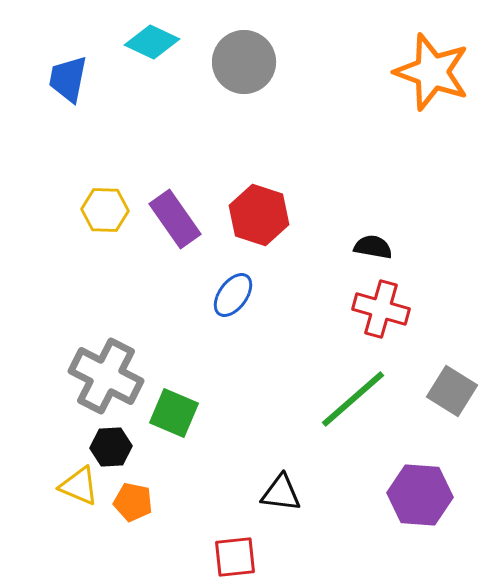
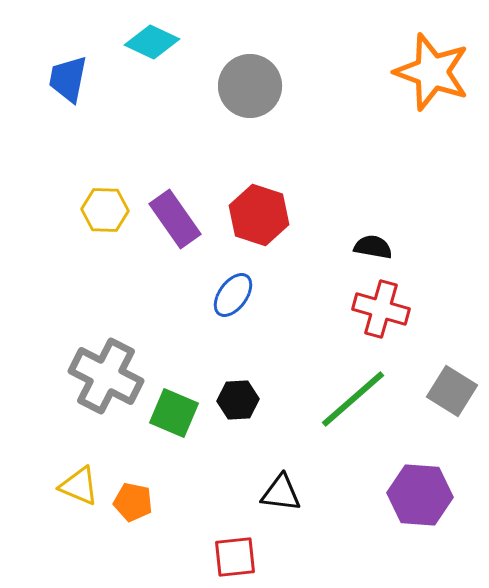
gray circle: moved 6 px right, 24 px down
black hexagon: moved 127 px right, 47 px up
